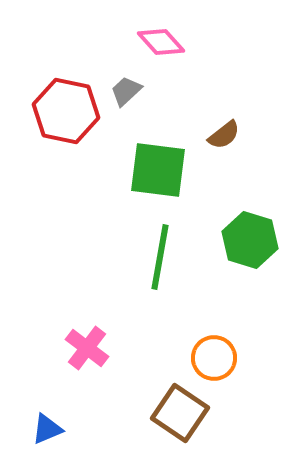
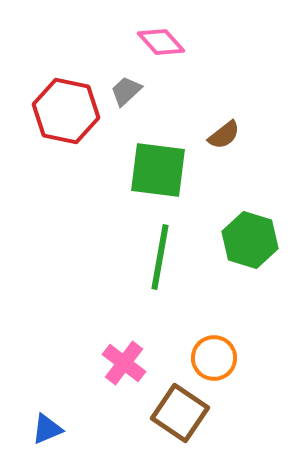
pink cross: moved 37 px right, 15 px down
